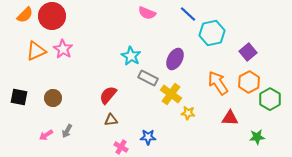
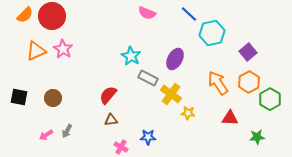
blue line: moved 1 px right
